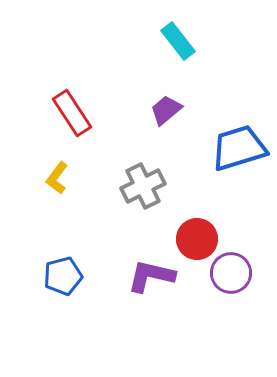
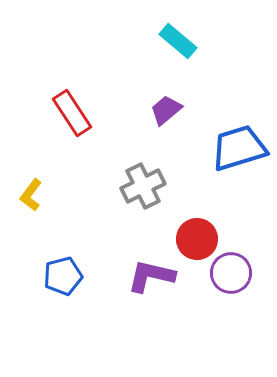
cyan rectangle: rotated 12 degrees counterclockwise
yellow L-shape: moved 26 px left, 17 px down
